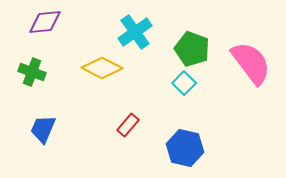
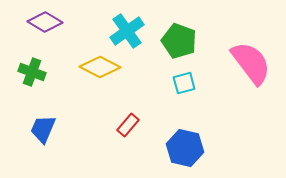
purple diamond: rotated 36 degrees clockwise
cyan cross: moved 8 px left, 1 px up
green pentagon: moved 13 px left, 8 px up
yellow diamond: moved 2 px left, 1 px up
cyan square: rotated 30 degrees clockwise
